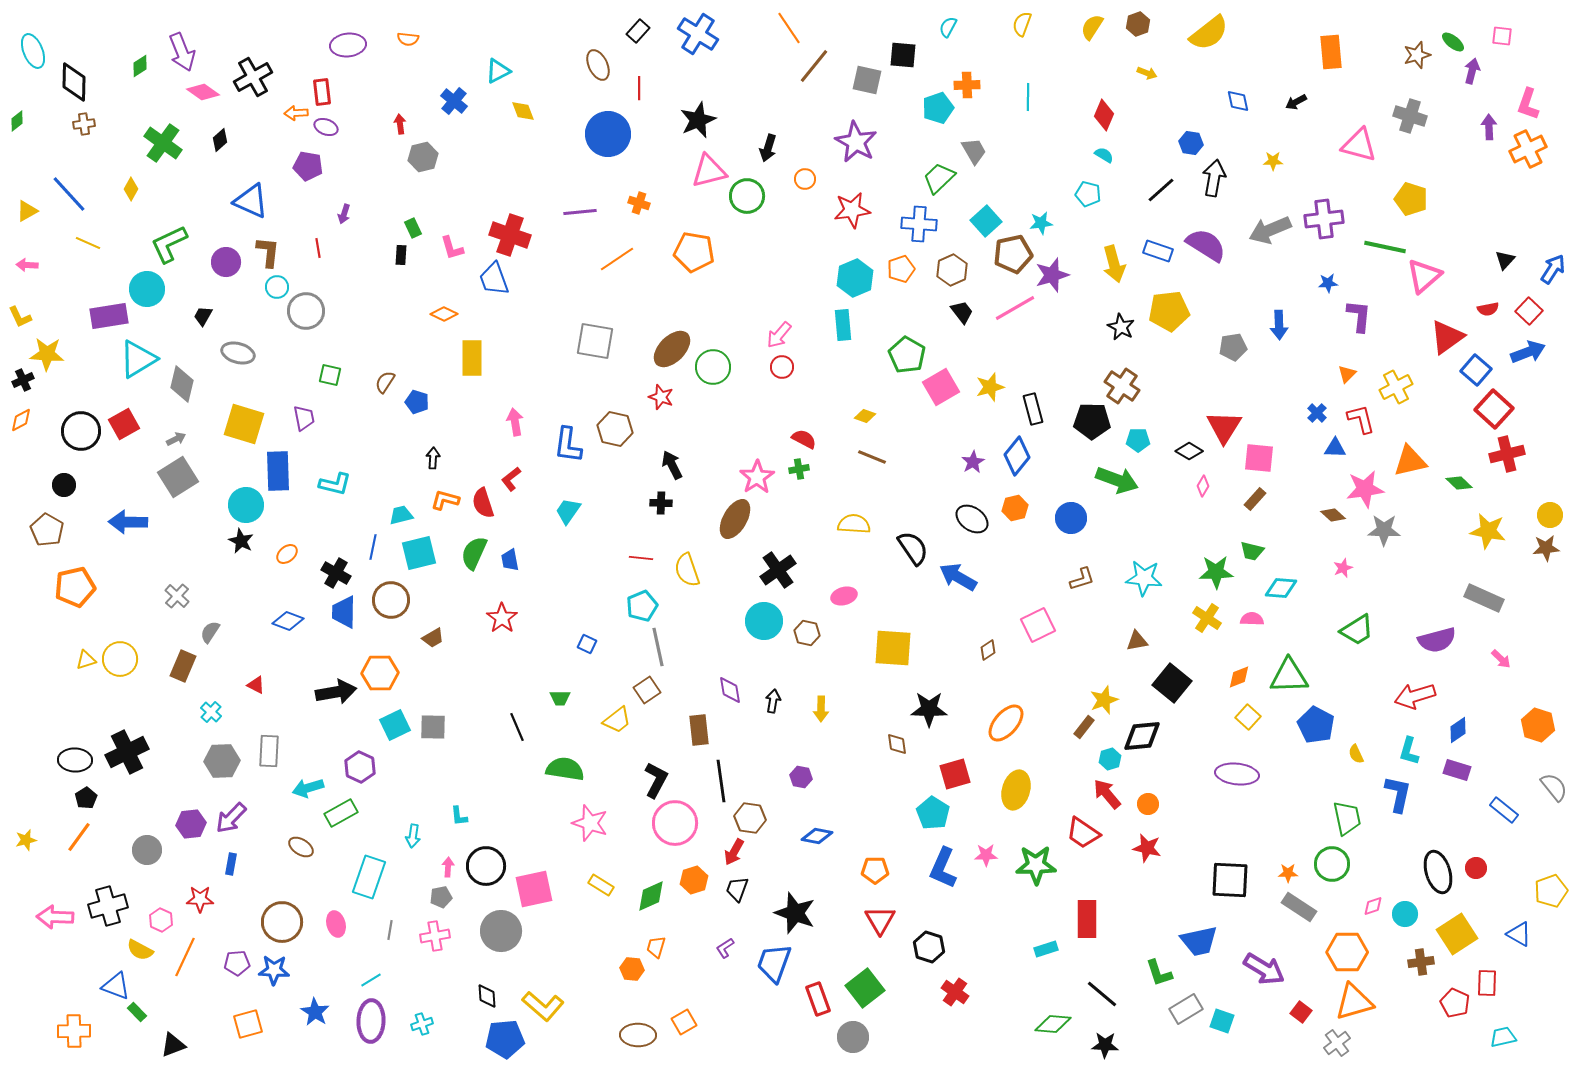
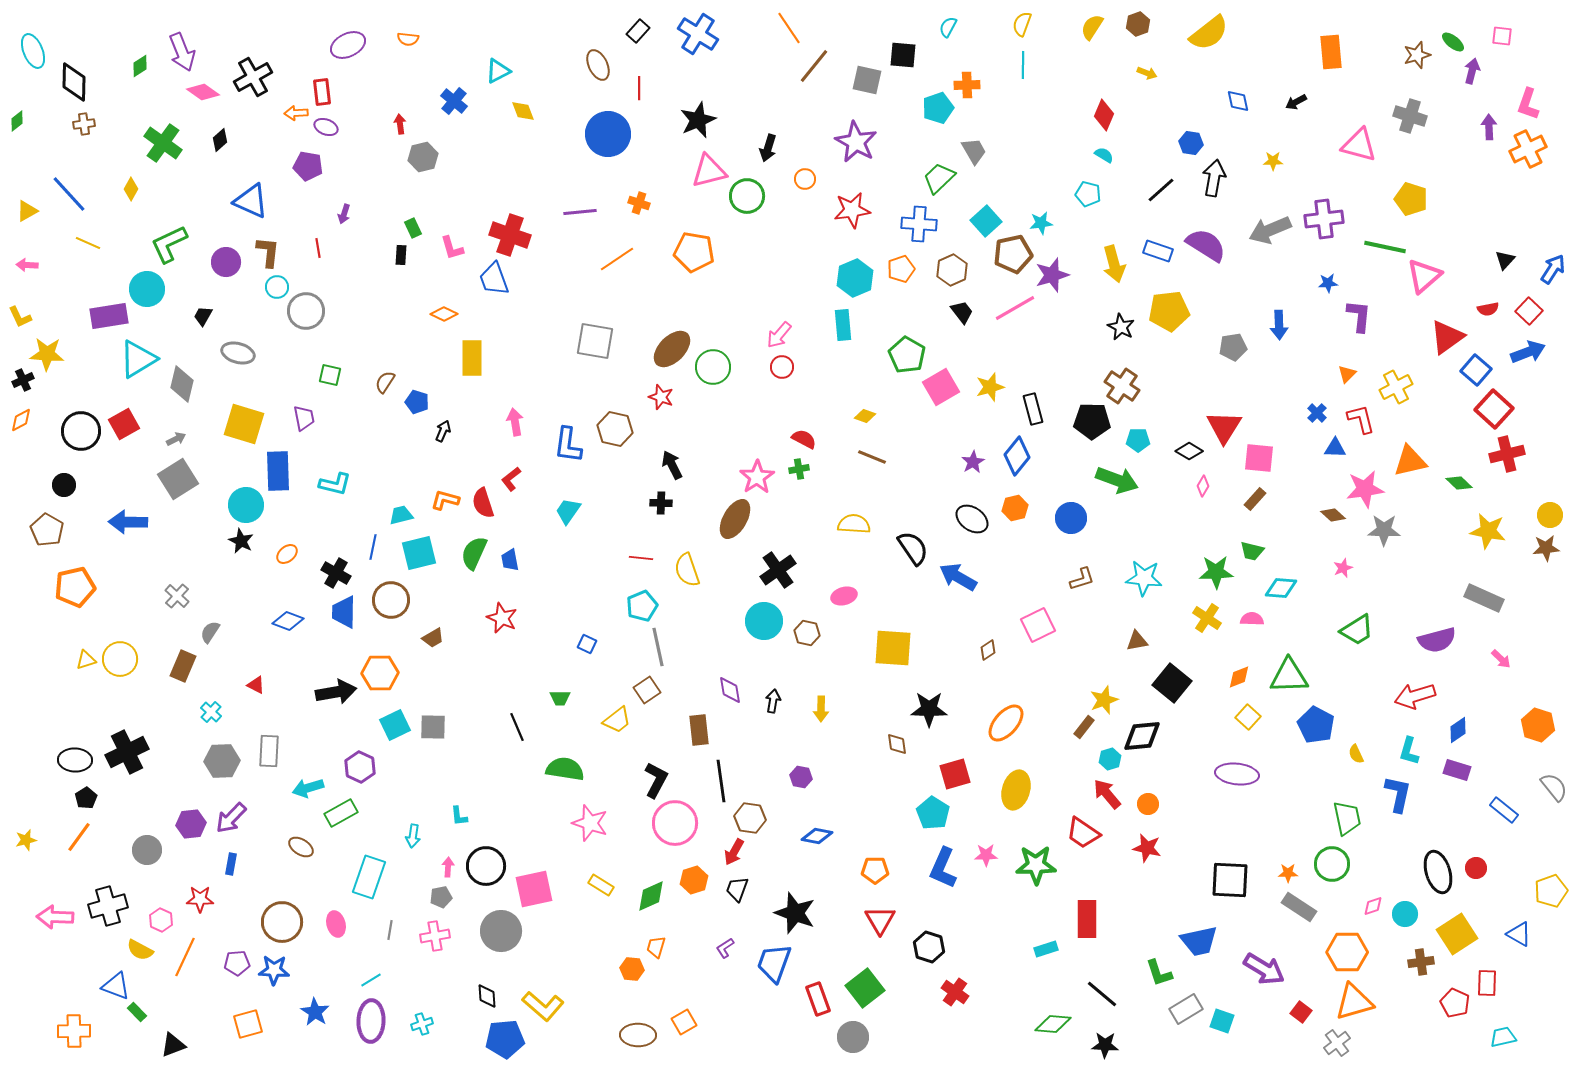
purple ellipse at (348, 45): rotated 20 degrees counterclockwise
cyan line at (1028, 97): moved 5 px left, 32 px up
black arrow at (433, 458): moved 10 px right, 27 px up; rotated 20 degrees clockwise
gray square at (178, 477): moved 2 px down
red star at (502, 618): rotated 12 degrees counterclockwise
